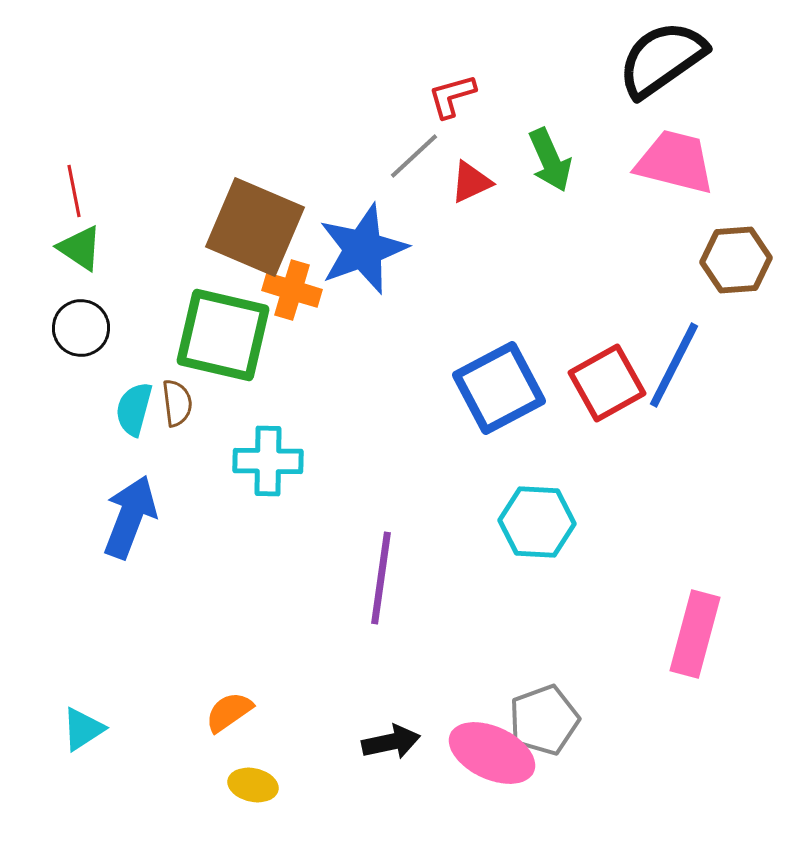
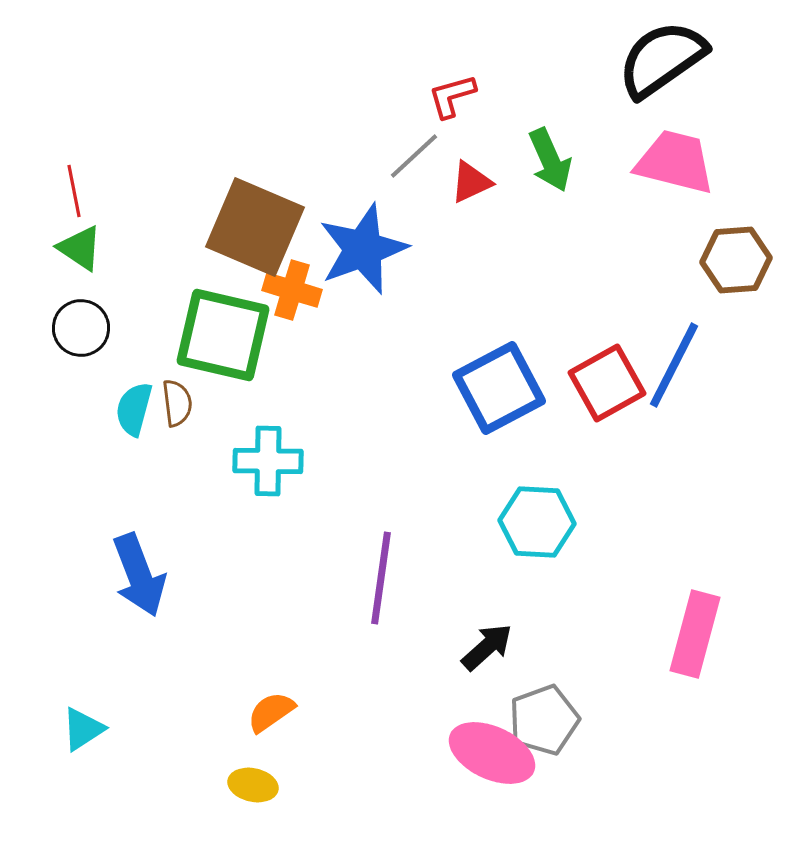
blue arrow: moved 9 px right, 58 px down; rotated 138 degrees clockwise
orange semicircle: moved 42 px right
black arrow: moved 96 px right, 95 px up; rotated 30 degrees counterclockwise
